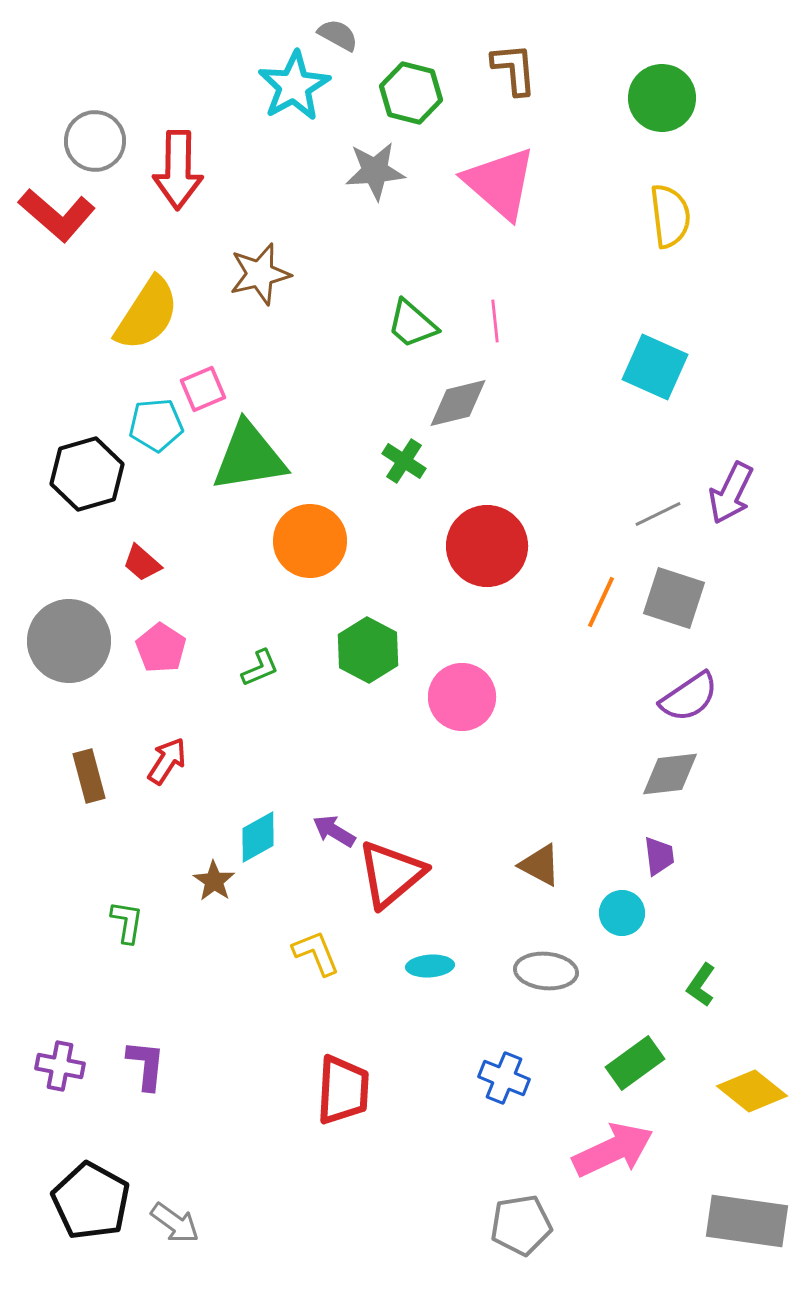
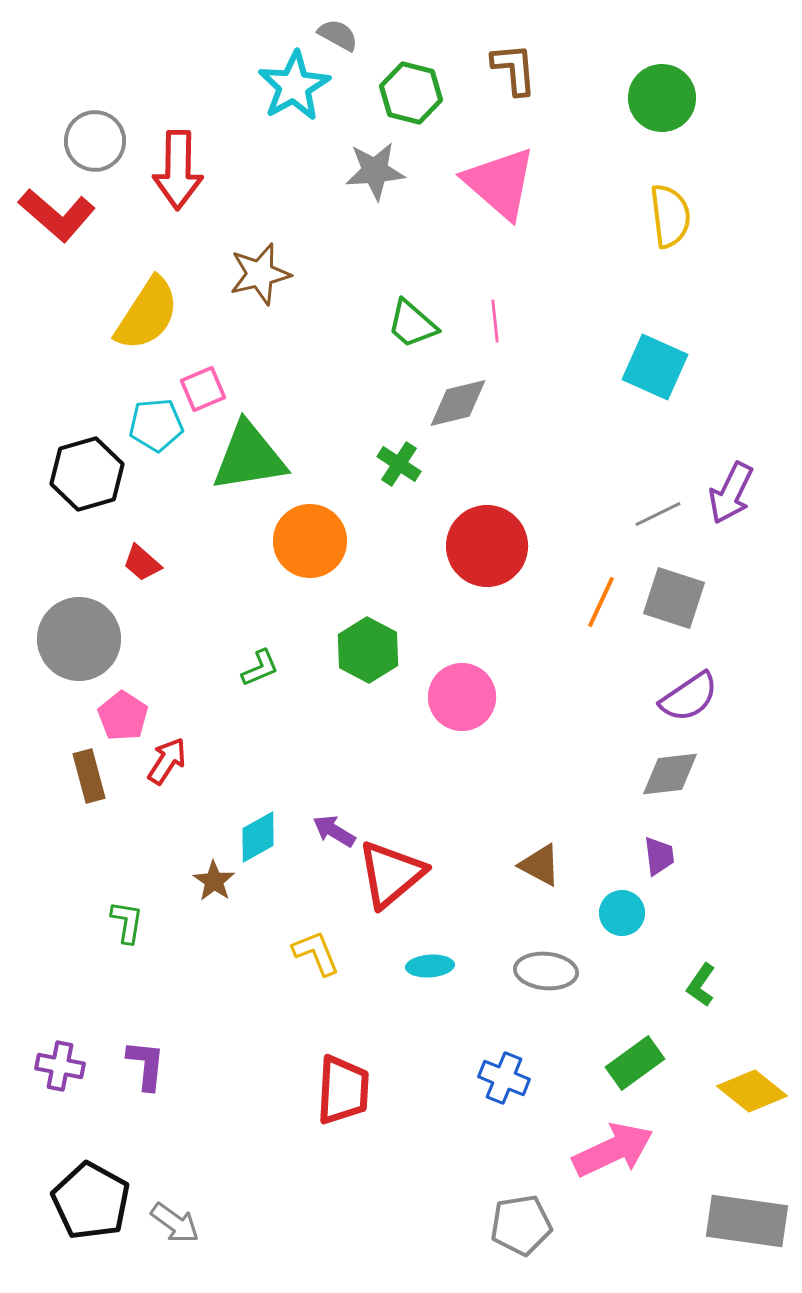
green cross at (404, 461): moved 5 px left, 3 px down
gray circle at (69, 641): moved 10 px right, 2 px up
pink pentagon at (161, 648): moved 38 px left, 68 px down
